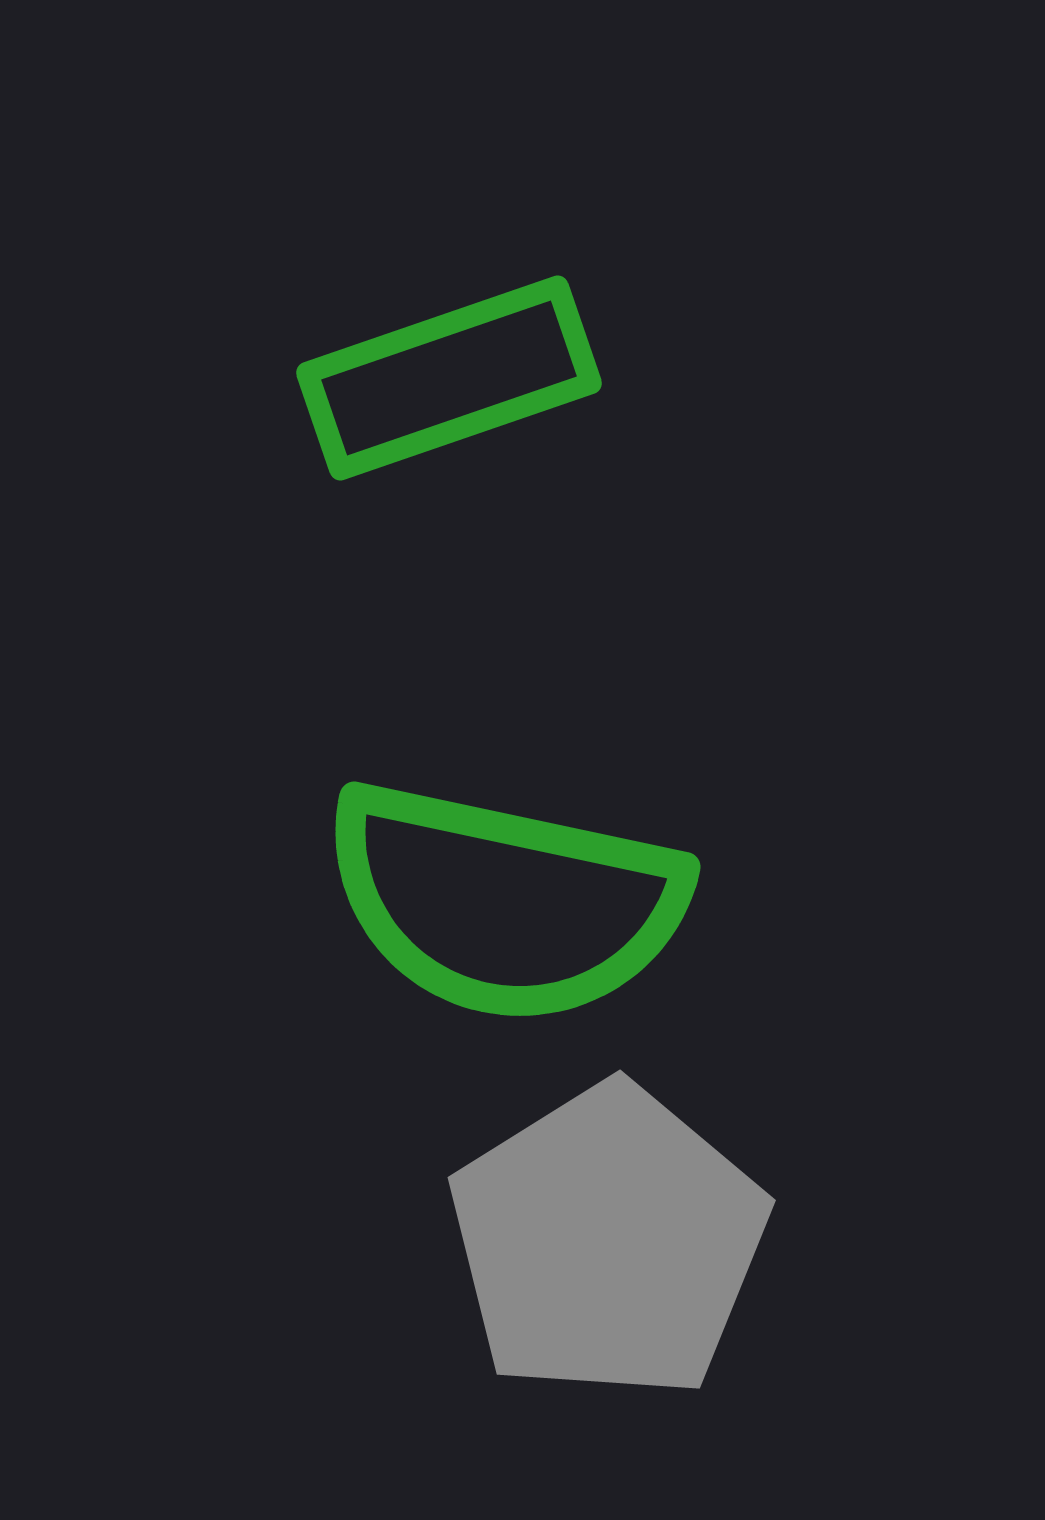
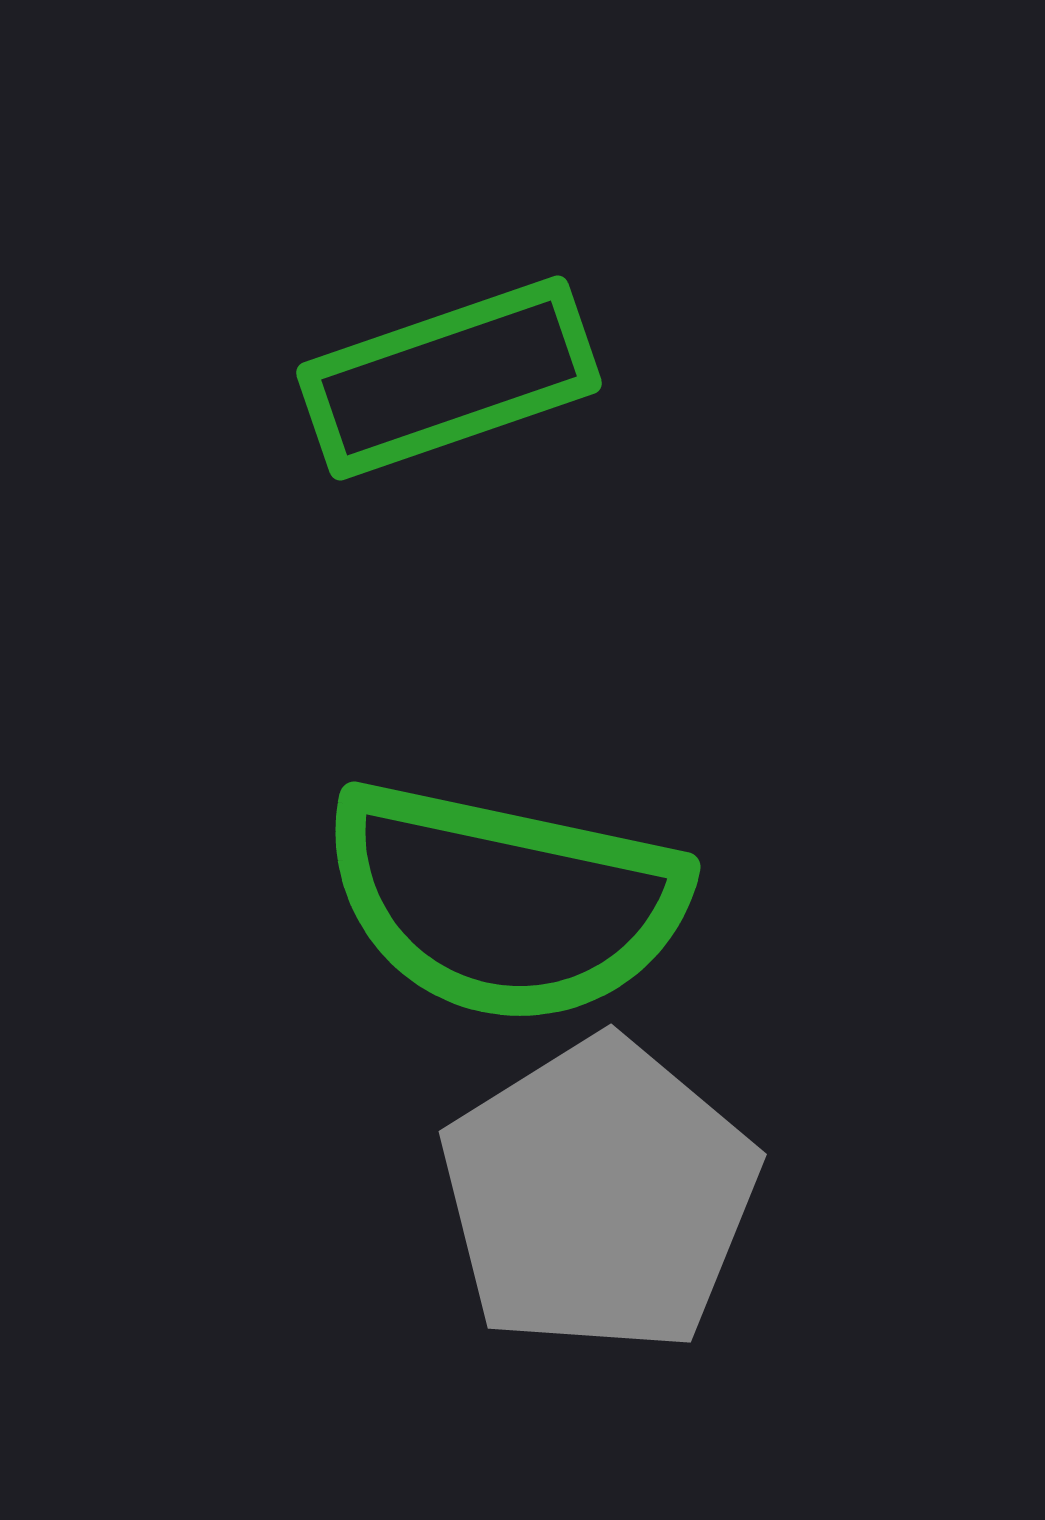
gray pentagon: moved 9 px left, 46 px up
